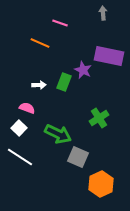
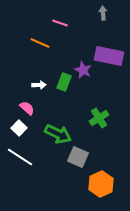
pink semicircle: rotated 21 degrees clockwise
